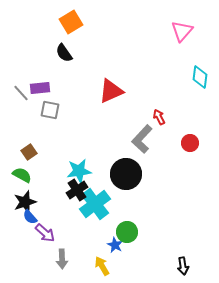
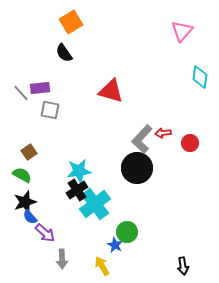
red triangle: rotated 40 degrees clockwise
red arrow: moved 4 px right, 16 px down; rotated 70 degrees counterclockwise
black circle: moved 11 px right, 6 px up
